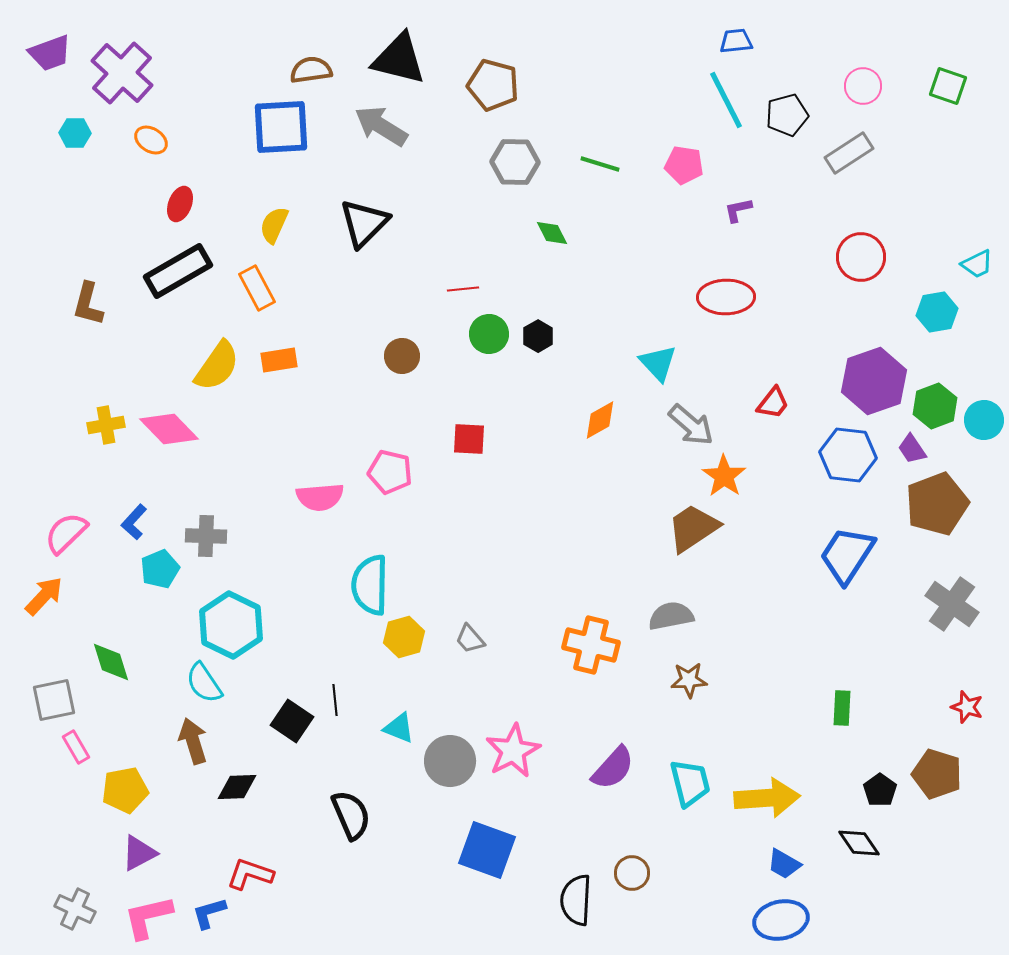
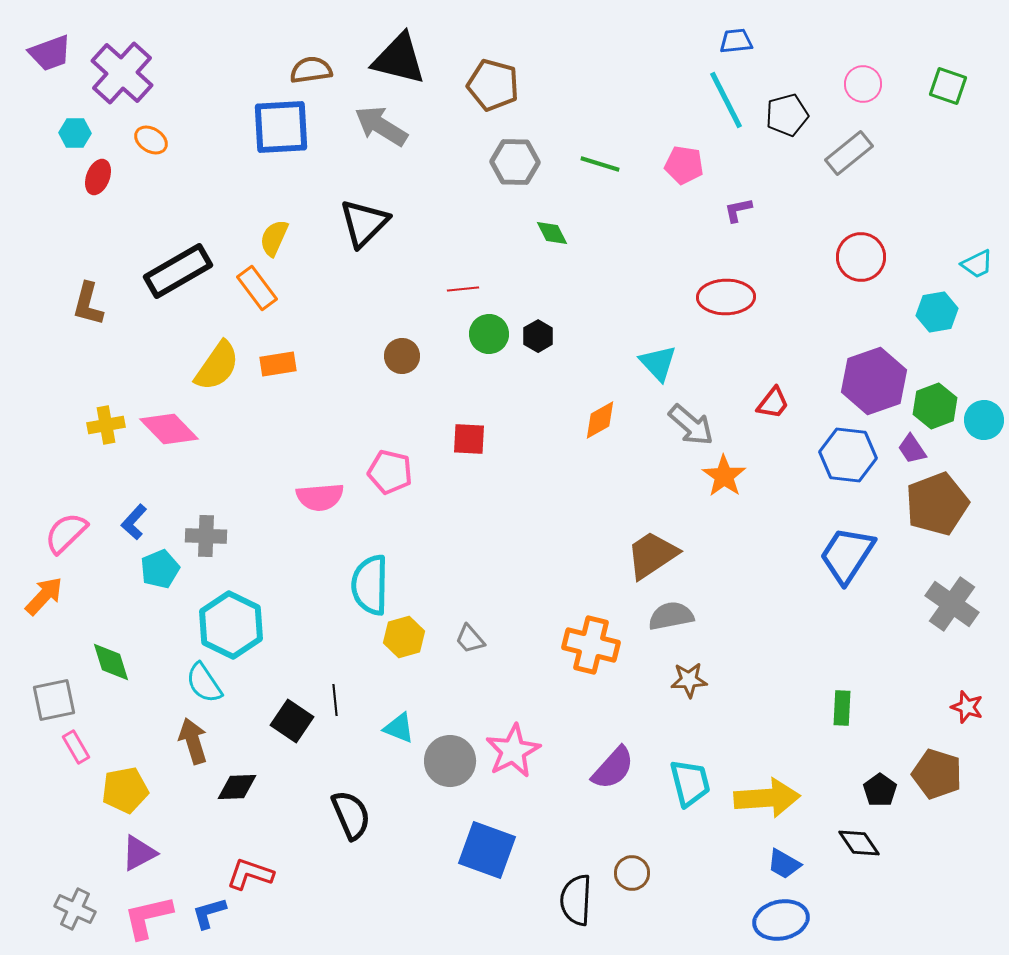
pink circle at (863, 86): moved 2 px up
gray rectangle at (849, 153): rotated 6 degrees counterclockwise
red ellipse at (180, 204): moved 82 px left, 27 px up
yellow semicircle at (274, 225): moved 13 px down
orange rectangle at (257, 288): rotated 9 degrees counterclockwise
orange rectangle at (279, 360): moved 1 px left, 4 px down
brown trapezoid at (693, 528): moved 41 px left, 27 px down
